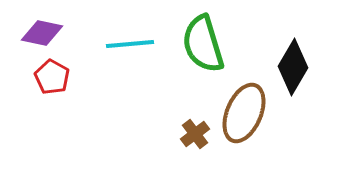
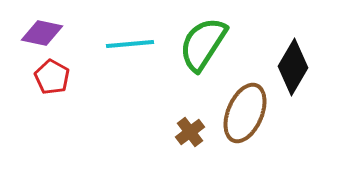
green semicircle: rotated 50 degrees clockwise
brown ellipse: moved 1 px right
brown cross: moved 5 px left, 2 px up
